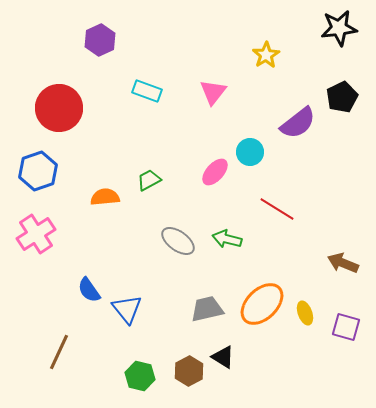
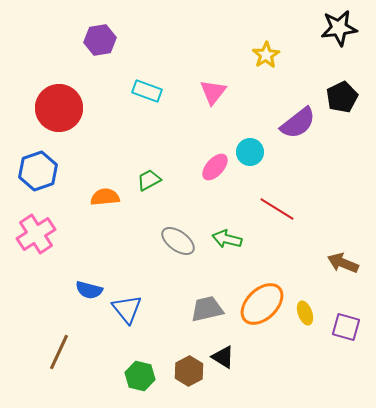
purple hexagon: rotated 16 degrees clockwise
pink ellipse: moved 5 px up
blue semicircle: rotated 40 degrees counterclockwise
